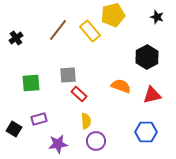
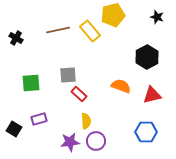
brown line: rotated 40 degrees clockwise
black cross: rotated 24 degrees counterclockwise
purple star: moved 12 px right, 2 px up
